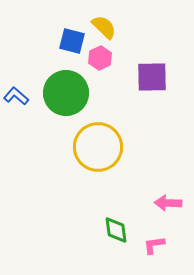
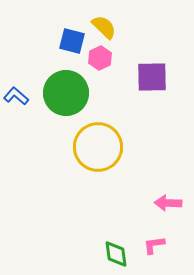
green diamond: moved 24 px down
